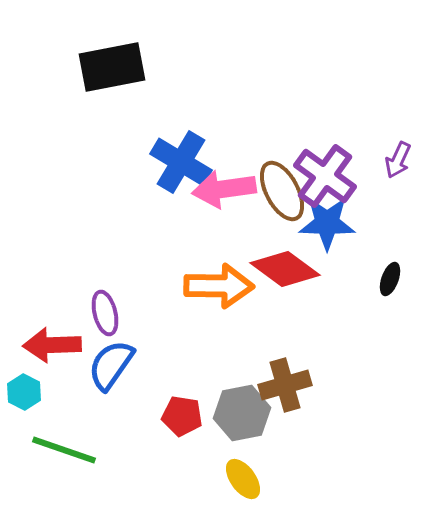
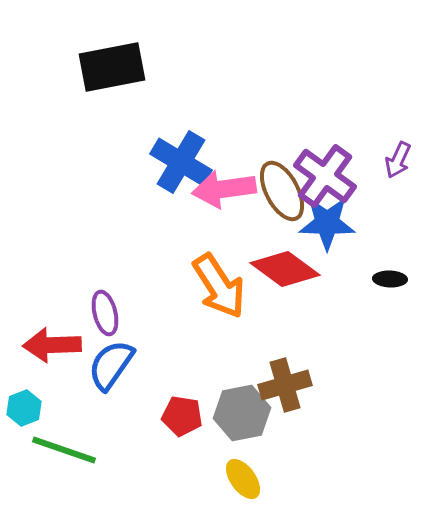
black ellipse: rotated 72 degrees clockwise
orange arrow: rotated 56 degrees clockwise
cyan hexagon: moved 16 px down; rotated 12 degrees clockwise
